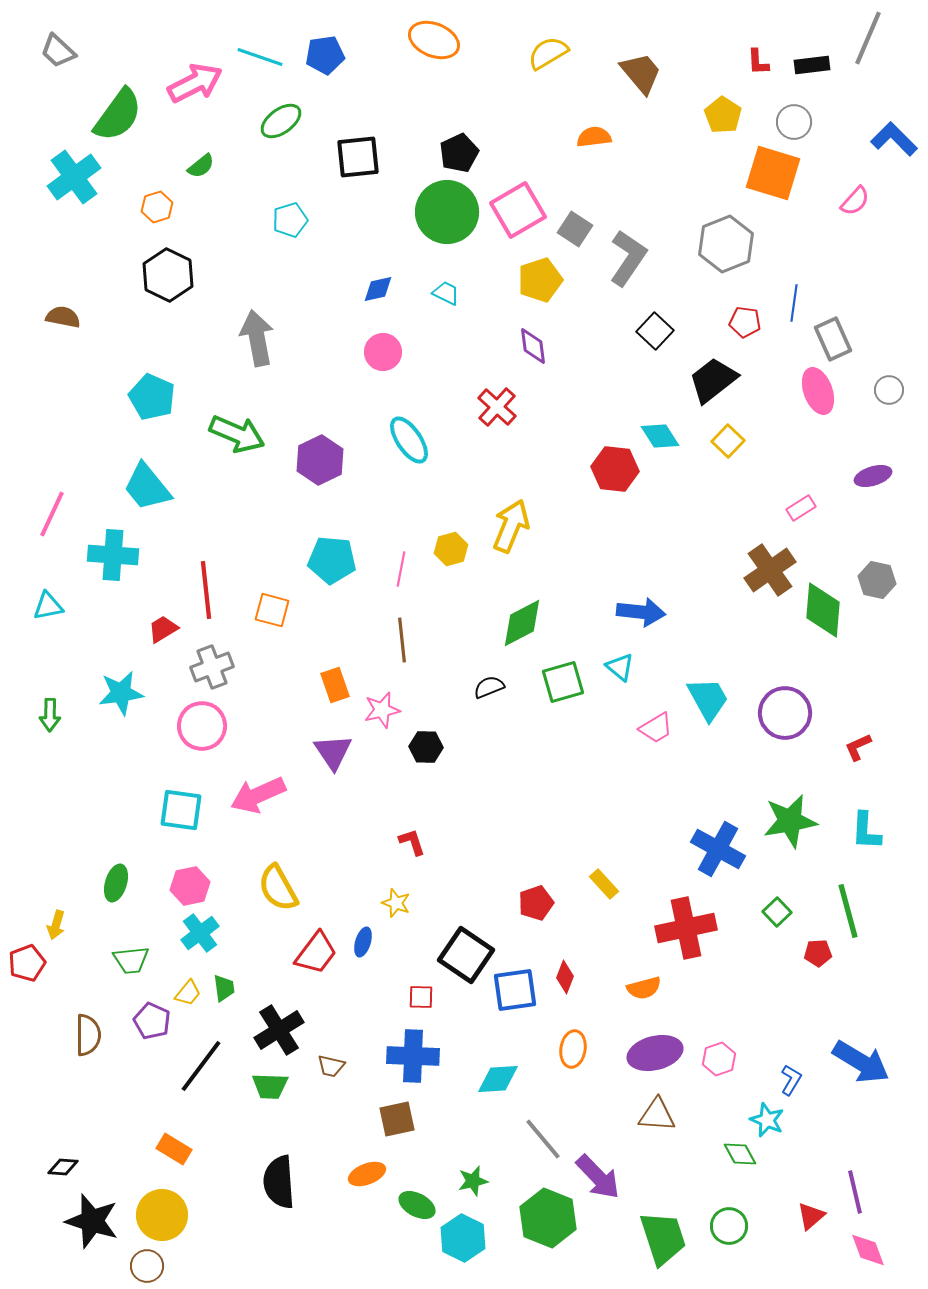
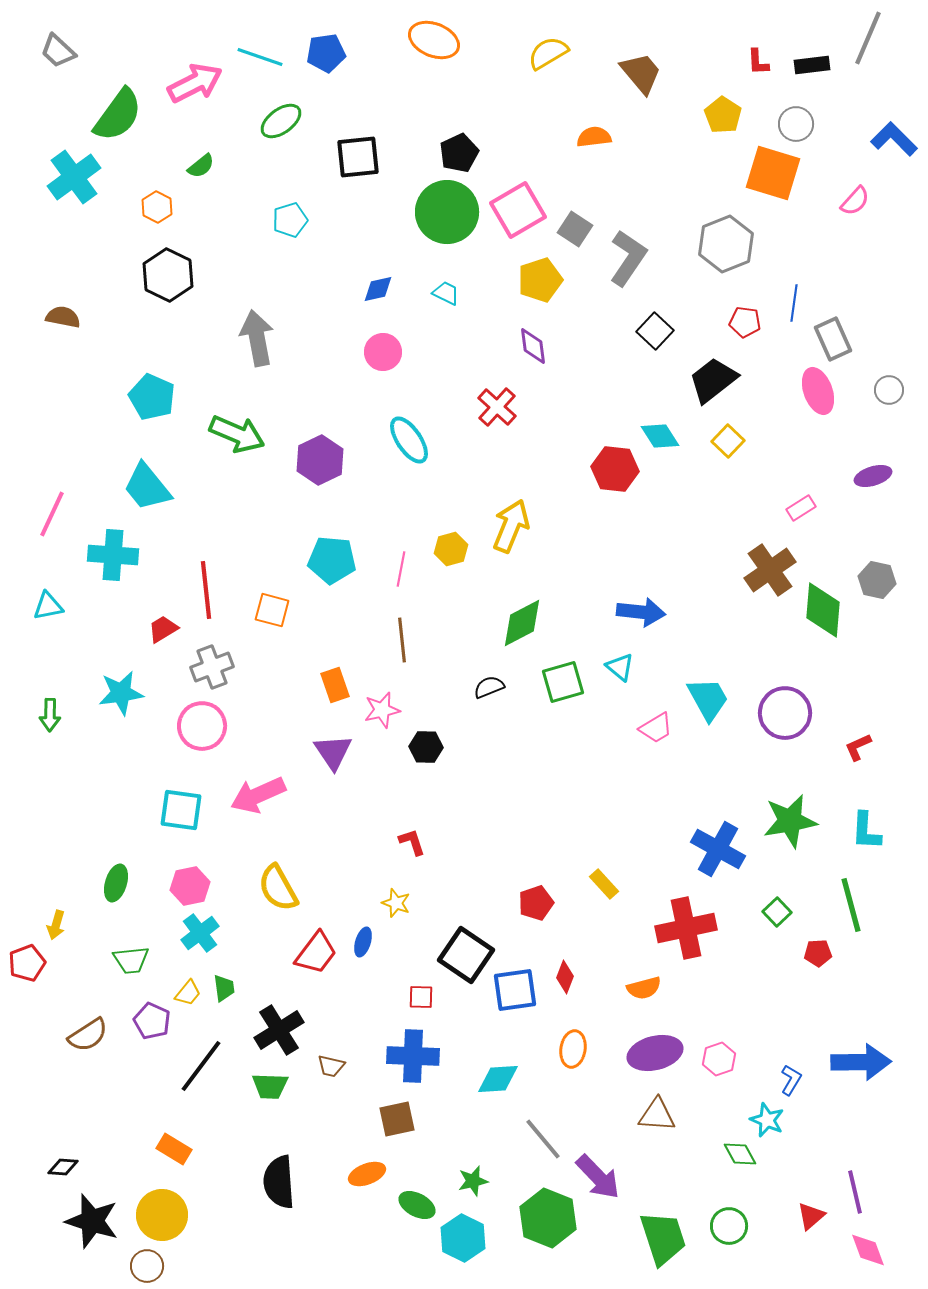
blue pentagon at (325, 55): moved 1 px right, 2 px up
gray circle at (794, 122): moved 2 px right, 2 px down
orange hexagon at (157, 207): rotated 16 degrees counterclockwise
green line at (848, 911): moved 3 px right, 6 px up
brown semicircle at (88, 1035): rotated 57 degrees clockwise
blue arrow at (861, 1062): rotated 32 degrees counterclockwise
